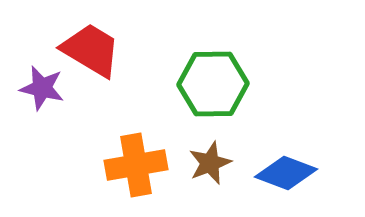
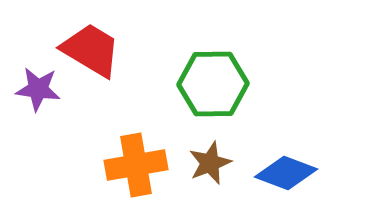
purple star: moved 4 px left, 1 px down; rotated 6 degrees counterclockwise
